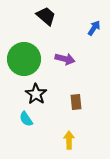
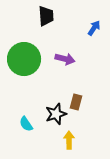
black trapezoid: rotated 45 degrees clockwise
black star: moved 20 px right, 20 px down; rotated 20 degrees clockwise
brown rectangle: rotated 21 degrees clockwise
cyan semicircle: moved 5 px down
